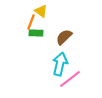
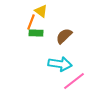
brown semicircle: moved 1 px up
cyan arrow: rotated 85 degrees clockwise
pink line: moved 4 px right, 2 px down
